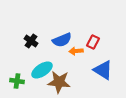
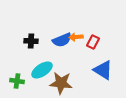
black cross: rotated 32 degrees counterclockwise
orange arrow: moved 14 px up
brown star: moved 2 px right, 1 px down
